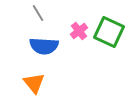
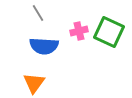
pink cross: rotated 24 degrees clockwise
orange triangle: rotated 15 degrees clockwise
